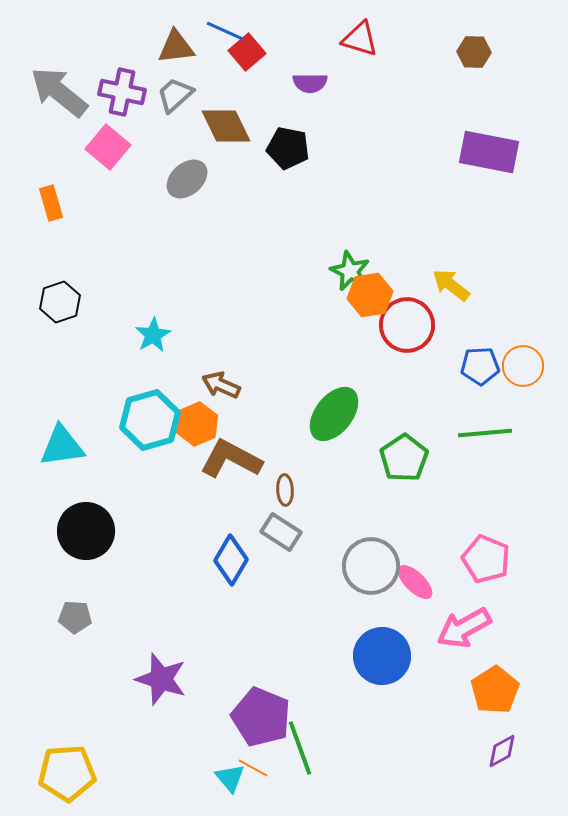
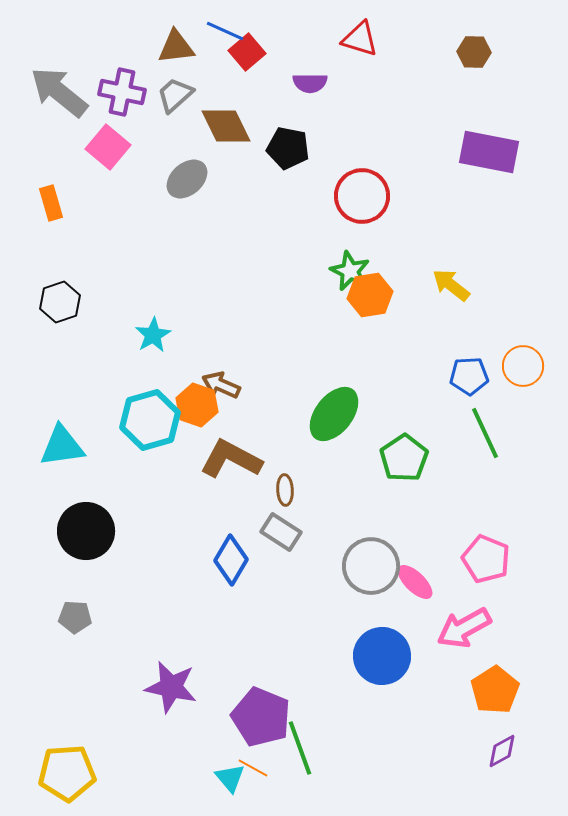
red circle at (407, 325): moved 45 px left, 129 px up
blue pentagon at (480, 366): moved 11 px left, 10 px down
orange hexagon at (197, 424): moved 19 px up; rotated 18 degrees counterclockwise
green line at (485, 433): rotated 70 degrees clockwise
purple star at (161, 679): moved 10 px right, 8 px down; rotated 6 degrees counterclockwise
